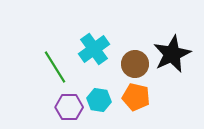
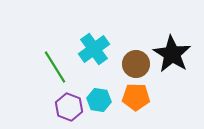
black star: rotated 15 degrees counterclockwise
brown circle: moved 1 px right
orange pentagon: rotated 12 degrees counterclockwise
purple hexagon: rotated 20 degrees clockwise
